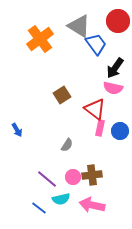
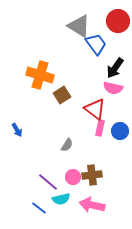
orange cross: moved 36 px down; rotated 36 degrees counterclockwise
purple line: moved 1 px right, 3 px down
